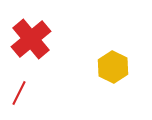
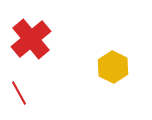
red line: rotated 55 degrees counterclockwise
